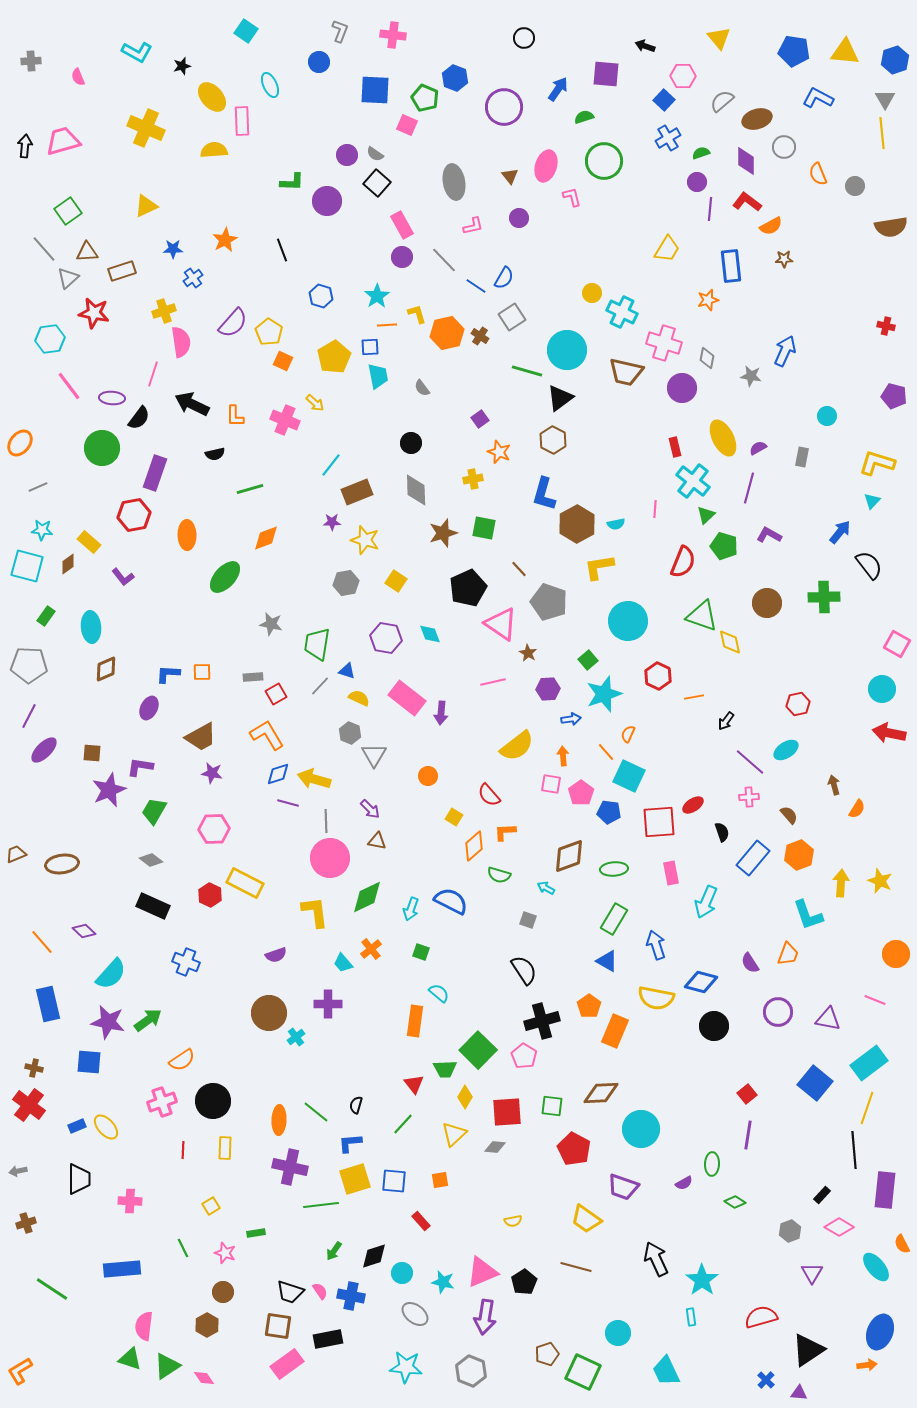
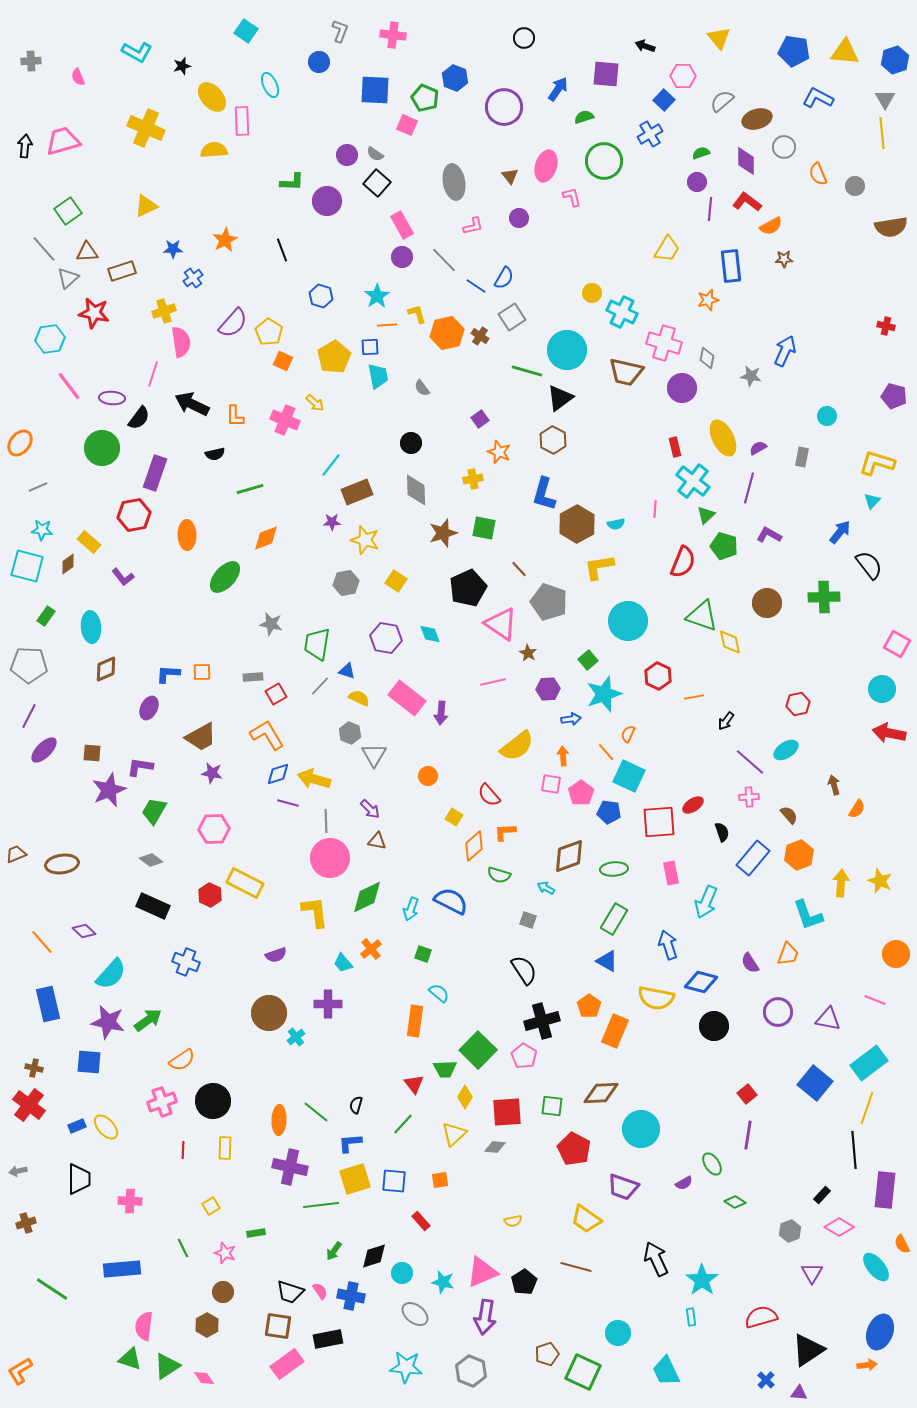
blue cross at (668, 138): moved 18 px left, 4 px up
blue arrow at (656, 945): moved 12 px right
green square at (421, 952): moved 2 px right, 2 px down
green ellipse at (712, 1164): rotated 35 degrees counterclockwise
